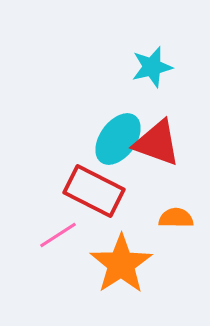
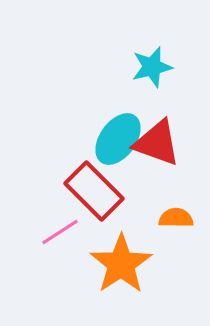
red rectangle: rotated 18 degrees clockwise
pink line: moved 2 px right, 3 px up
